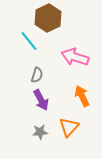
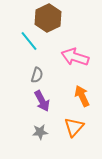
purple arrow: moved 1 px right, 1 px down
orange triangle: moved 5 px right
